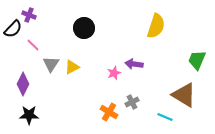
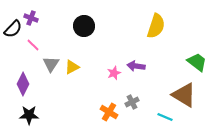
purple cross: moved 2 px right, 3 px down
black circle: moved 2 px up
green trapezoid: moved 2 px down; rotated 105 degrees clockwise
purple arrow: moved 2 px right, 2 px down
